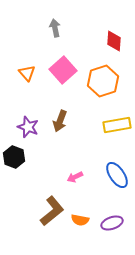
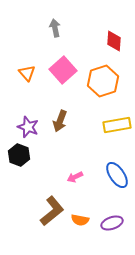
black hexagon: moved 5 px right, 2 px up
